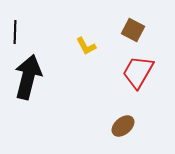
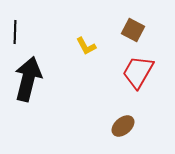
black arrow: moved 2 px down
